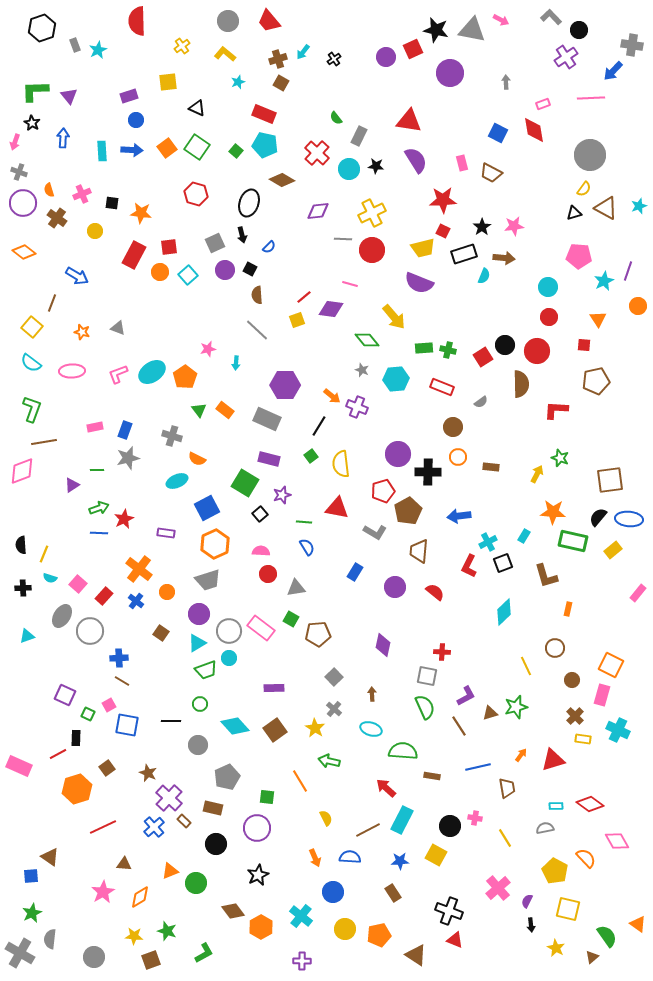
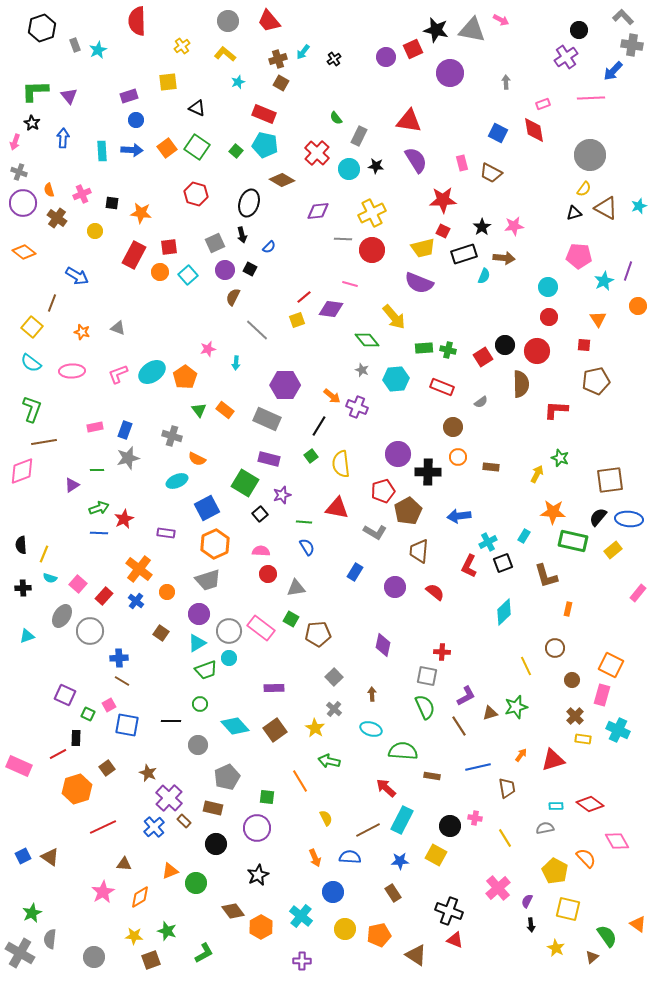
gray L-shape at (551, 17): moved 72 px right
brown semicircle at (257, 295): moved 24 px left, 2 px down; rotated 30 degrees clockwise
blue square at (31, 876): moved 8 px left, 20 px up; rotated 21 degrees counterclockwise
